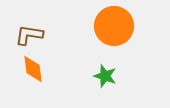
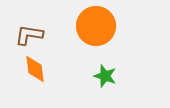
orange circle: moved 18 px left
orange diamond: moved 2 px right
